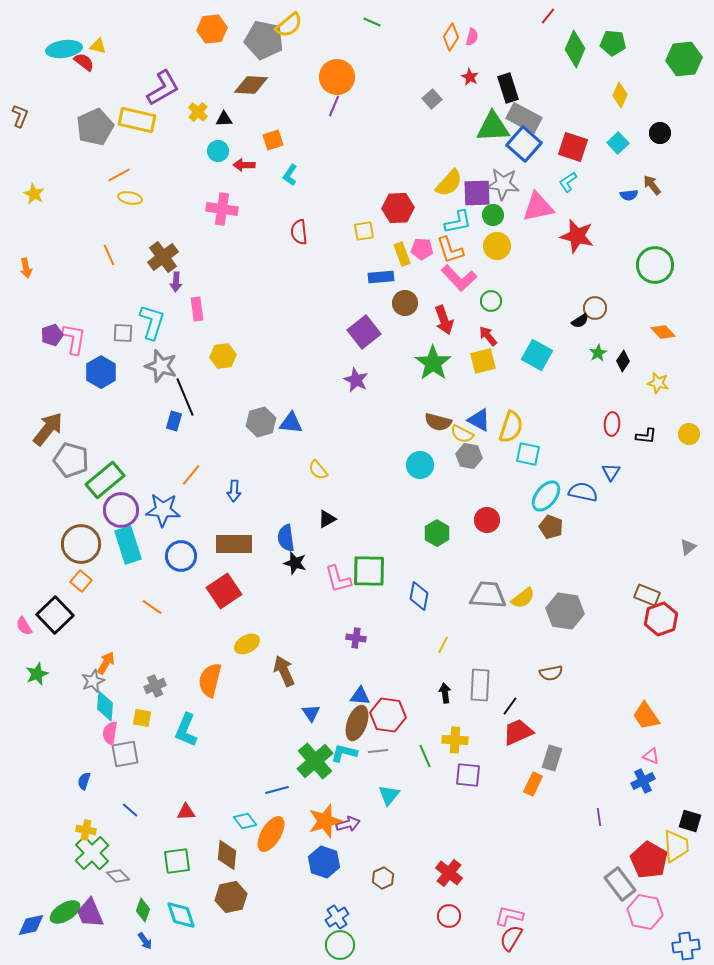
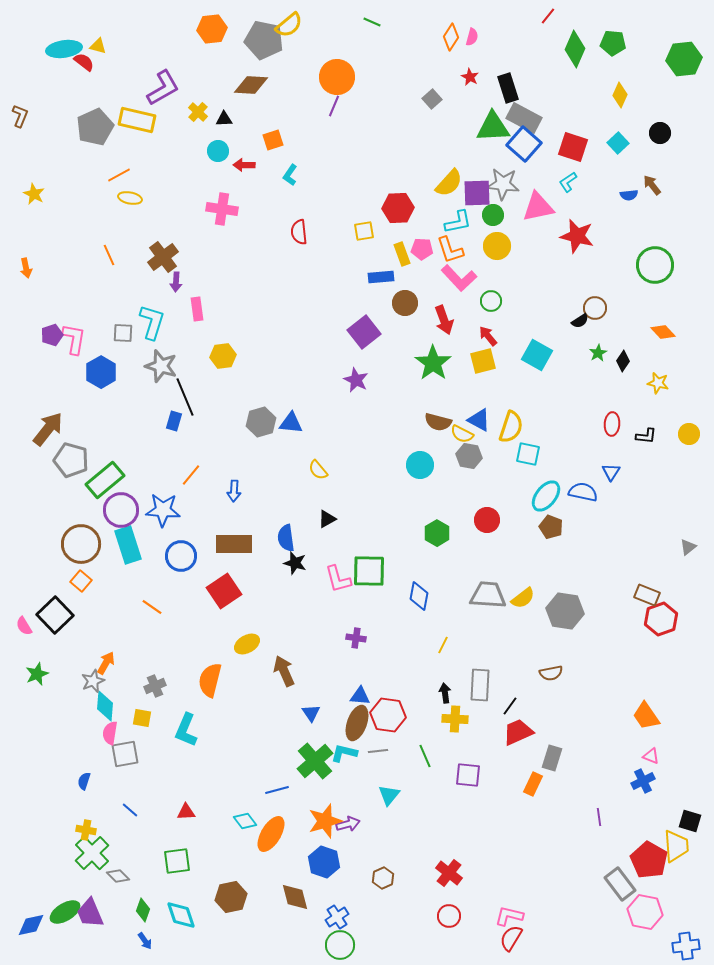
yellow cross at (455, 740): moved 21 px up
brown diamond at (227, 855): moved 68 px right, 42 px down; rotated 20 degrees counterclockwise
